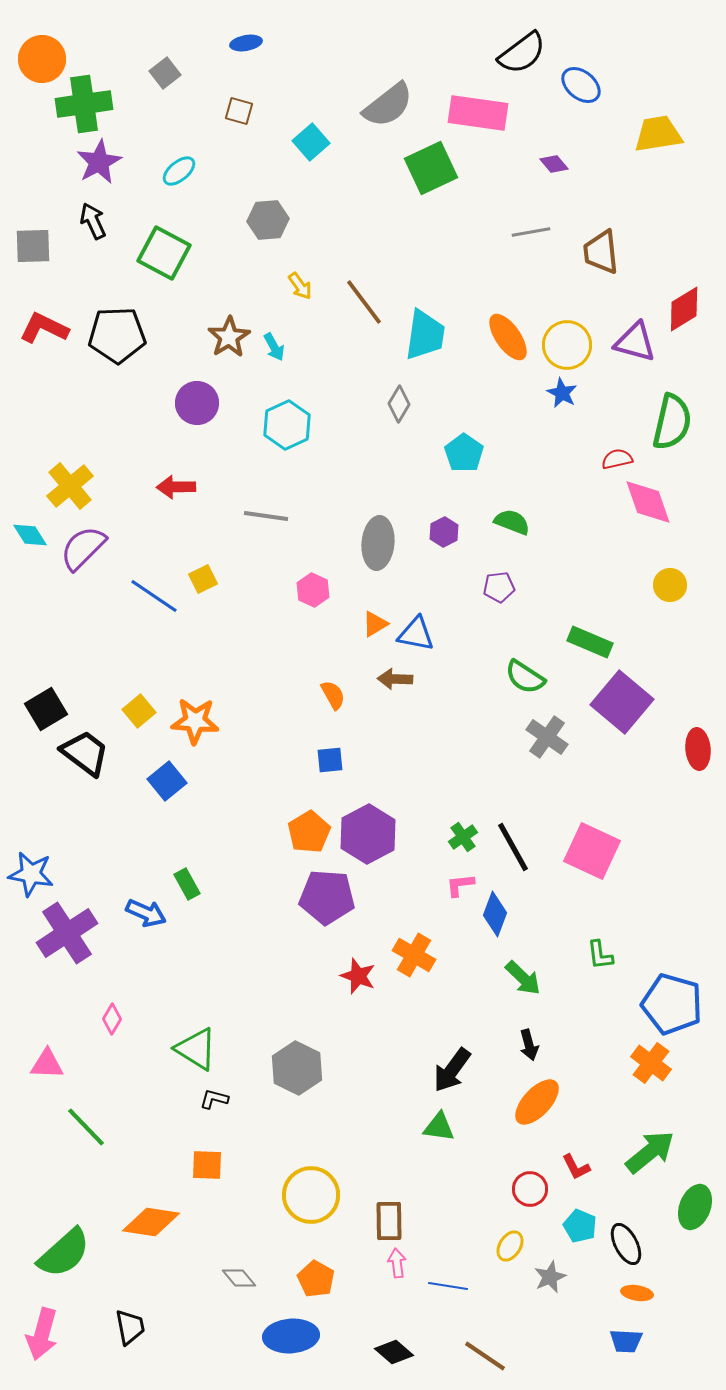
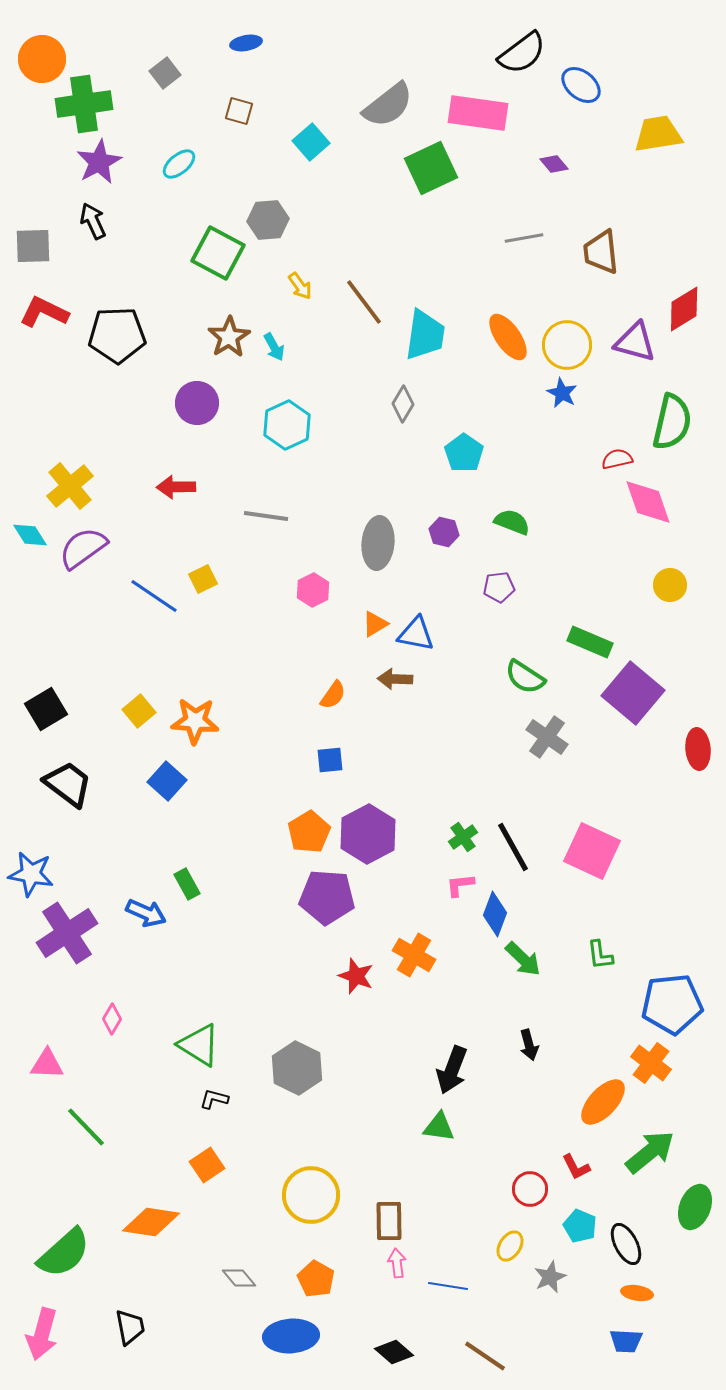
cyan ellipse at (179, 171): moved 7 px up
gray line at (531, 232): moved 7 px left, 6 px down
green square at (164, 253): moved 54 px right
red L-shape at (44, 328): moved 16 px up
gray diamond at (399, 404): moved 4 px right
purple hexagon at (444, 532): rotated 20 degrees counterclockwise
purple semicircle at (83, 548): rotated 9 degrees clockwise
pink hexagon at (313, 590): rotated 8 degrees clockwise
orange semicircle at (333, 695): rotated 64 degrees clockwise
purple square at (622, 702): moved 11 px right, 9 px up
black trapezoid at (85, 753): moved 17 px left, 31 px down
blue square at (167, 781): rotated 9 degrees counterclockwise
red star at (358, 976): moved 2 px left
green arrow at (523, 978): moved 19 px up
blue pentagon at (672, 1004): rotated 22 degrees counterclockwise
green triangle at (196, 1049): moved 3 px right, 4 px up
black arrow at (452, 1070): rotated 15 degrees counterclockwise
orange ellipse at (537, 1102): moved 66 px right
orange square at (207, 1165): rotated 36 degrees counterclockwise
